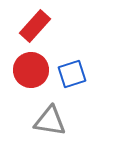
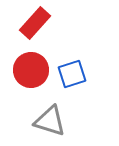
red rectangle: moved 3 px up
gray triangle: rotated 8 degrees clockwise
